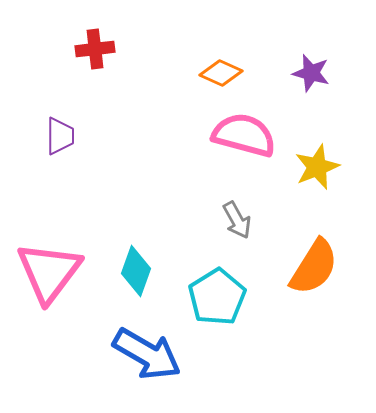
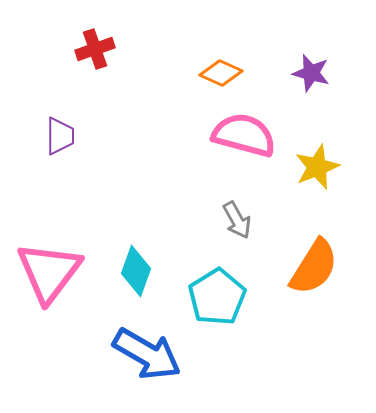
red cross: rotated 12 degrees counterclockwise
